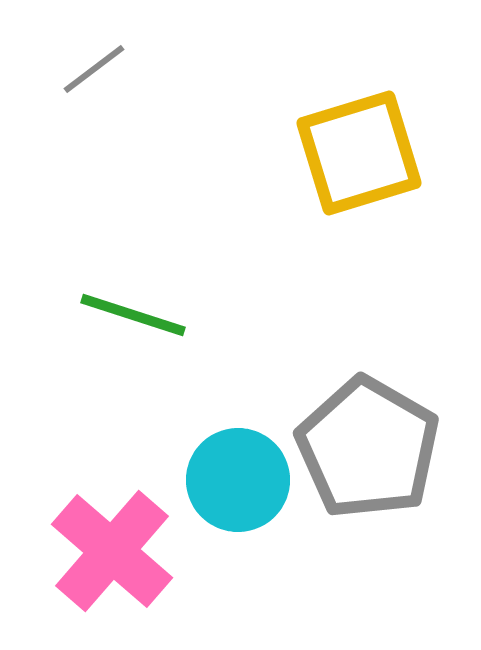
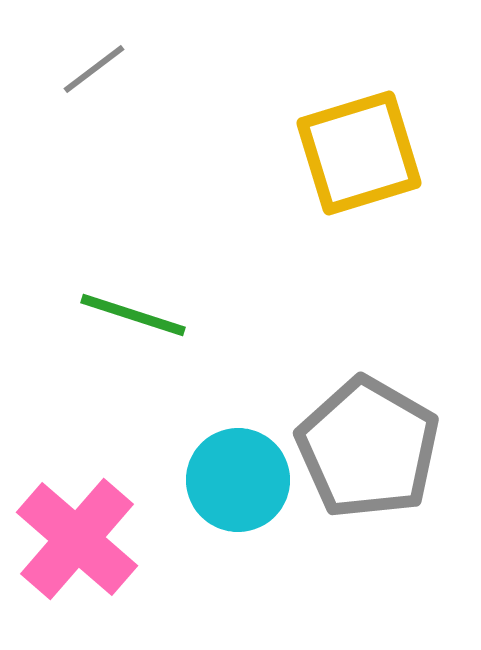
pink cross: moved 35 px left, 12 px up
